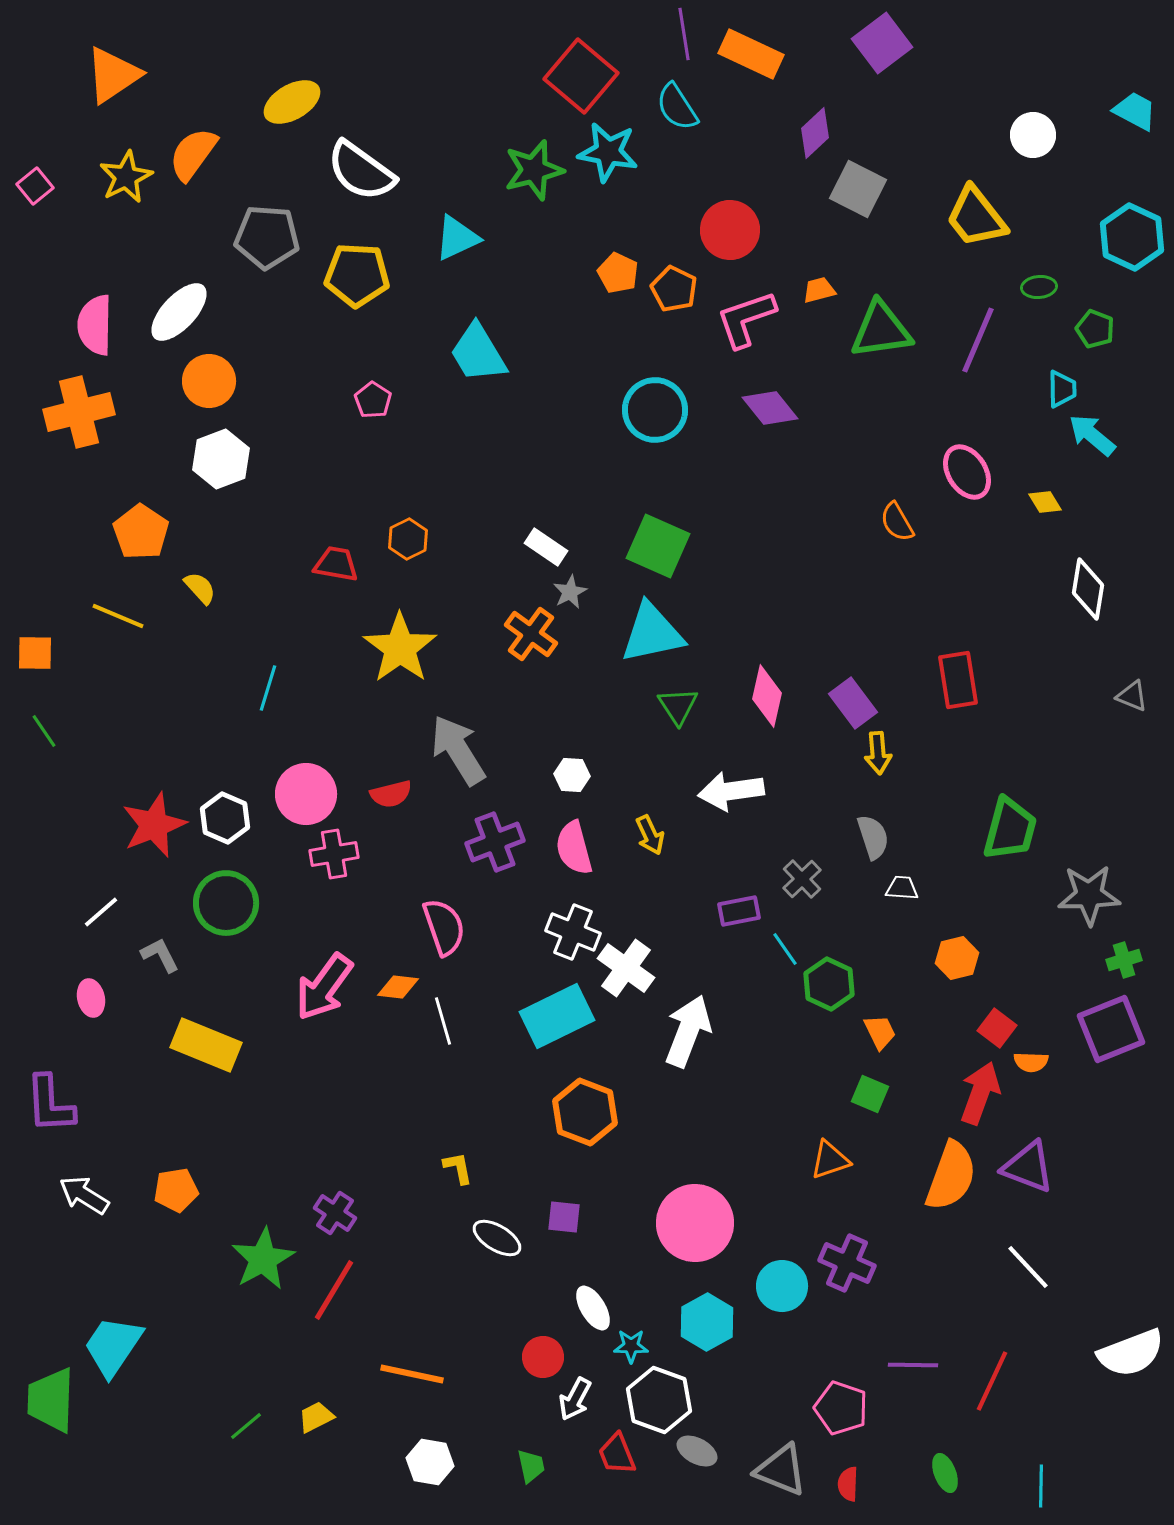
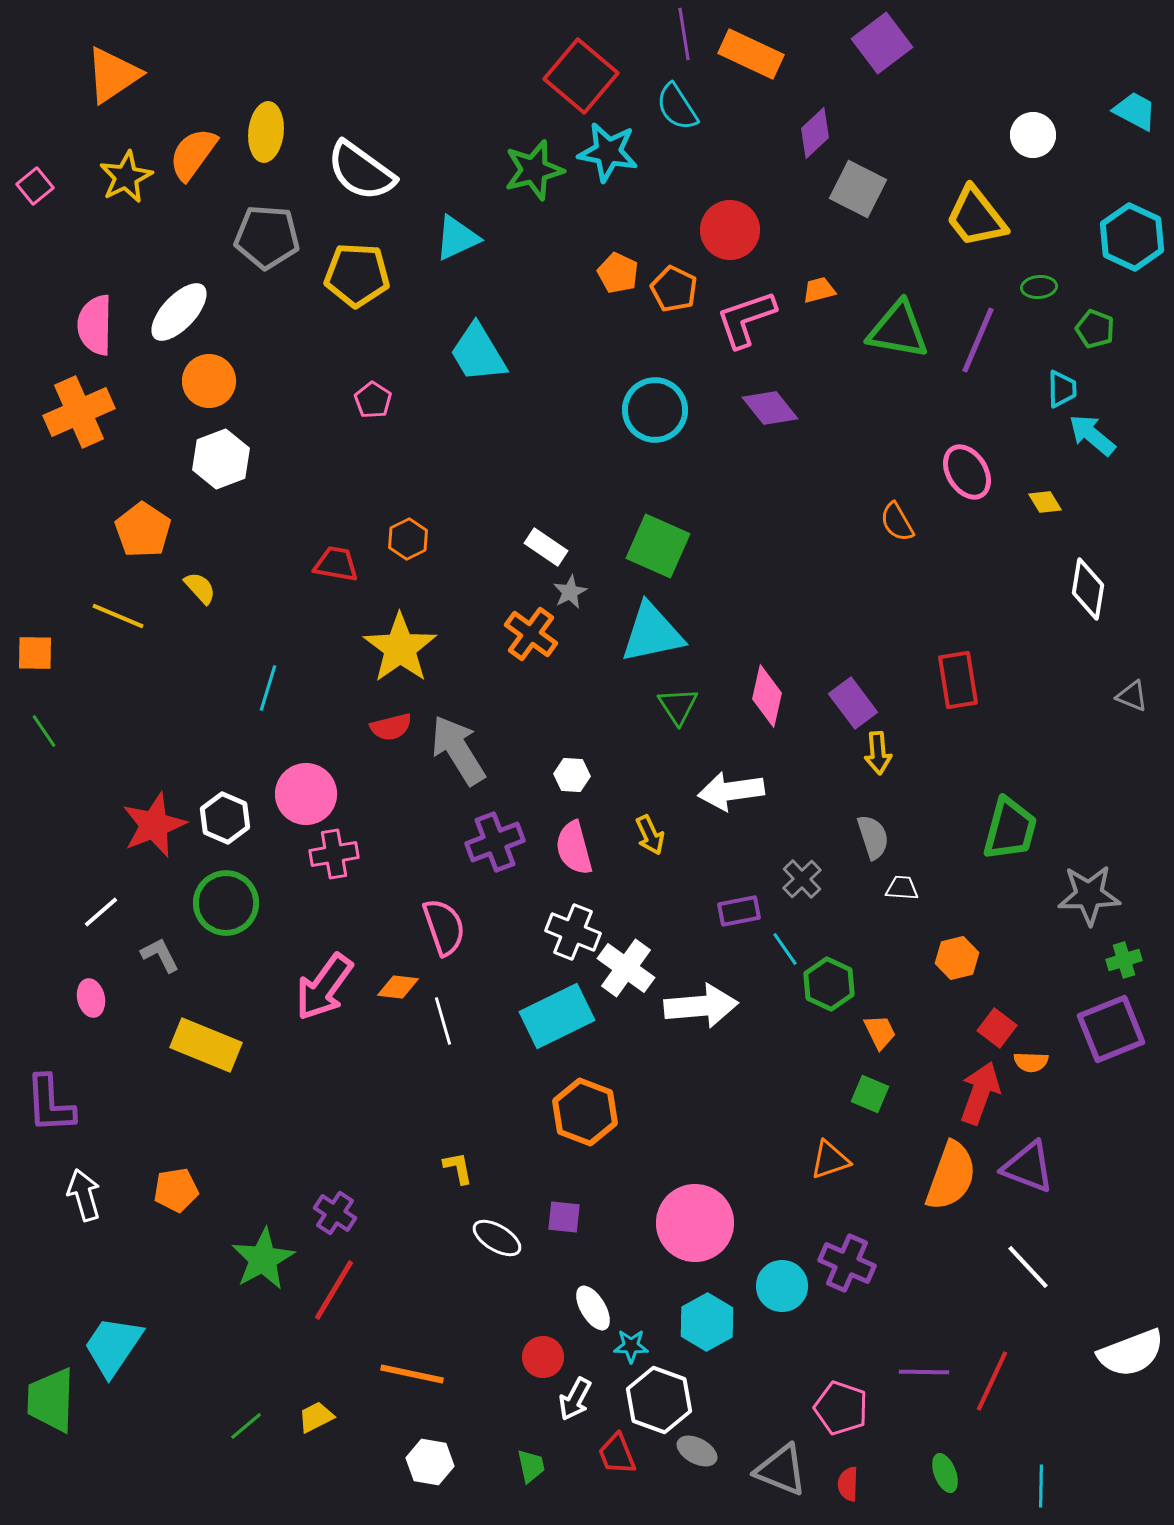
yellow ellipse at (292, 102): moved 26 px left, 30 px down; rotated 54 degrees counterclockwise
green triangle at (881, 330): moved 17 px right; rotated 18 degrees clockwise
orange cross at (79, 412): rotated 10 degrees counterclockwise
orange pentagon at (141, 532): moved 2 px right, 2 px up
red semicircle at (391, 794): moved 67 px up
white arrow at (688, 1031): moved 13 px right, 25 px up; rotated 64 degrees clockwise
white arrow at (84, 1195): rotated 42 degrees clockwise
purple line at (913, 1365): moved 11 px right, 7 px down
